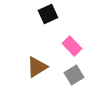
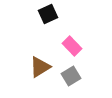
brown triangle: moved 3 px right
gray square: moved 3 px left, 1 px down
